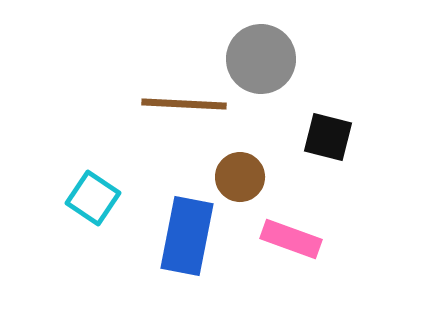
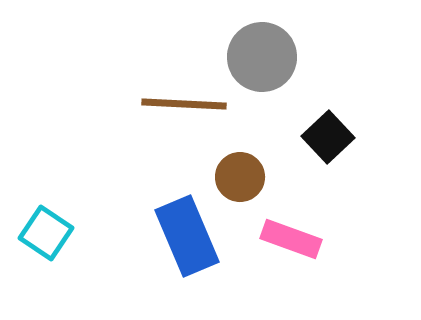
gray circle: moved 1 px right, 2 px up
black square: rotated 33 degrees clockwise
cyan square: moved 47 px left, 35 px down
blue rectangle: rotated 34 degrees counterclockwise
